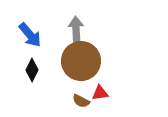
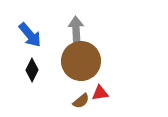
brown semicircle: rotated 66 degrees counterclockwise
